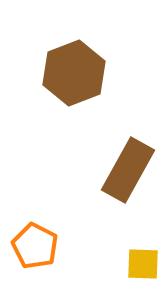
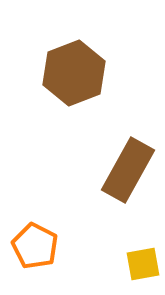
yellow square: rotated 12 degrees counterclockwise
